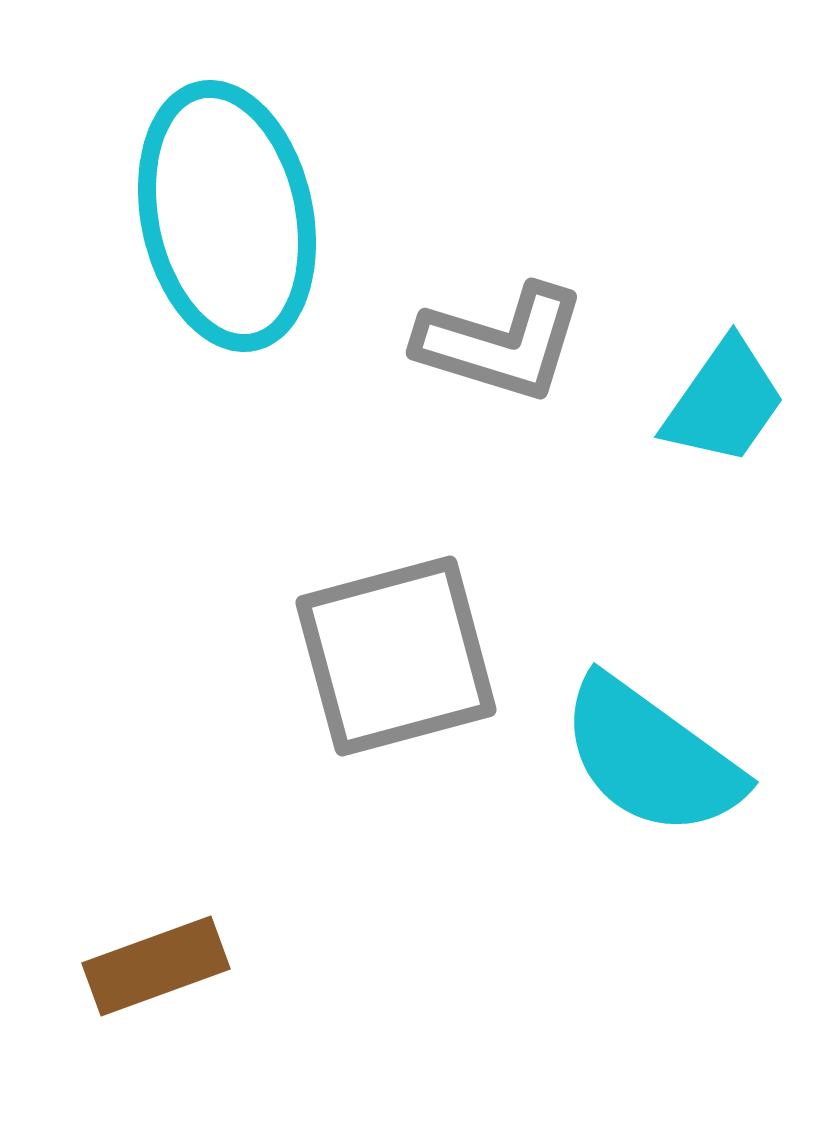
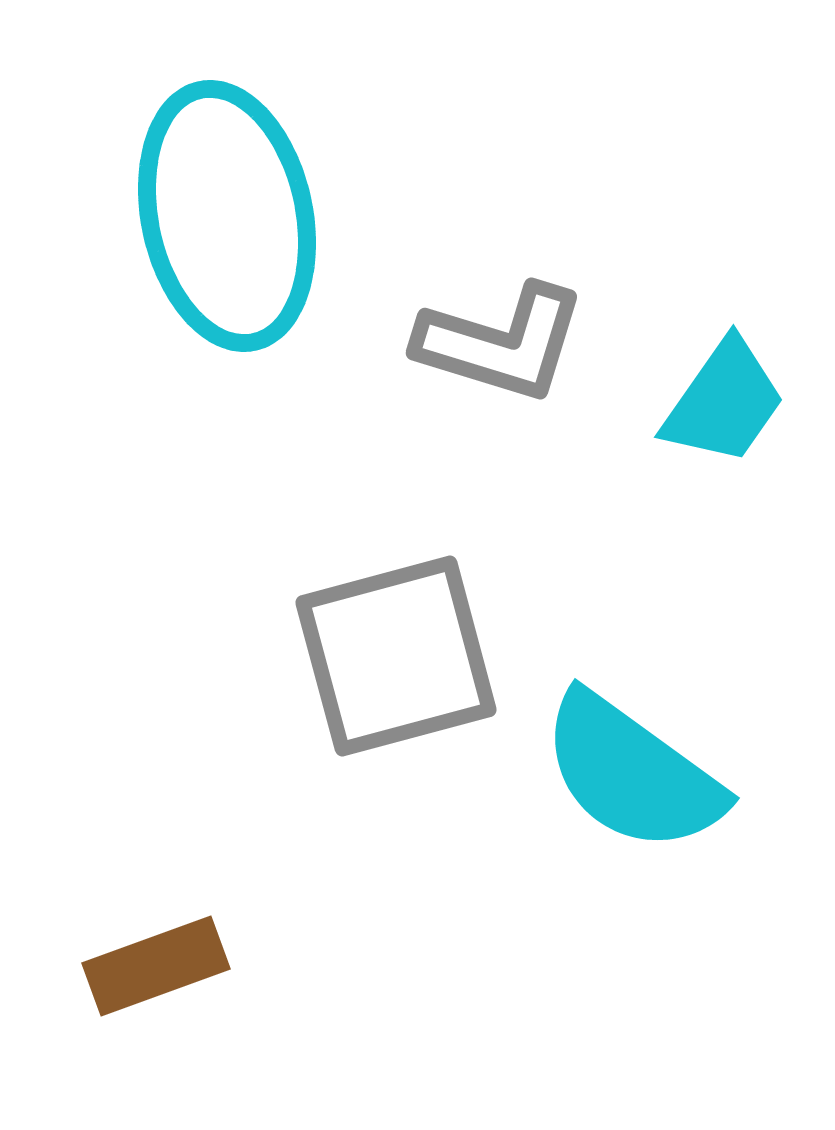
cyan semicircle: moved 19 px left, 16 px down
